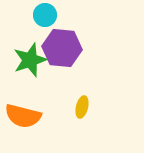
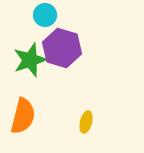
purple hexagon: rotated 12 degrees clockwise
yellow ellipse: moved 4 px right, 15 px down
orange semicircle: rotated 90 degrees counterclockwise
